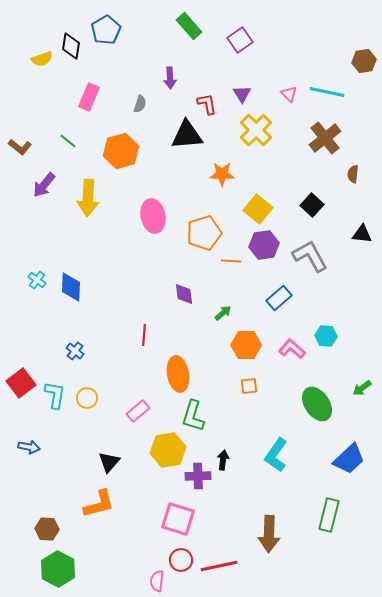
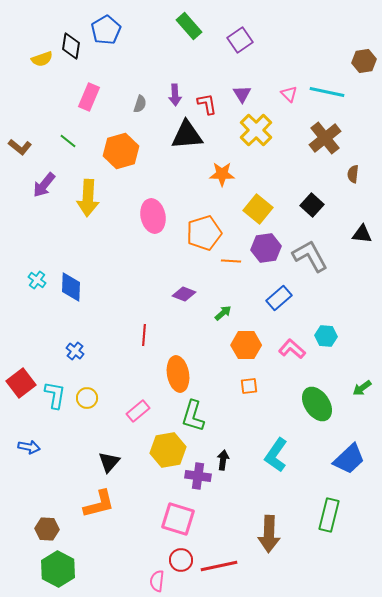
purple arrow at (170, 78): moved 5 px right, 17 px down
purple hexagon at (264, 245): moved 2 px right, 3 px down
purple diamond at (184, 294): rotated 60 degrees counterclockwise
purple cross at (198, 476): rotated 10 degrees clockwise
